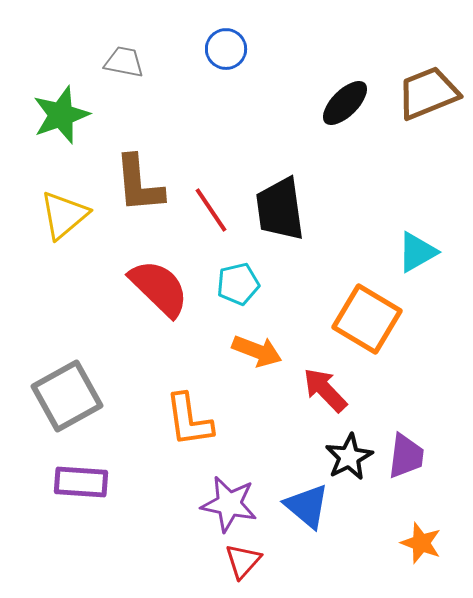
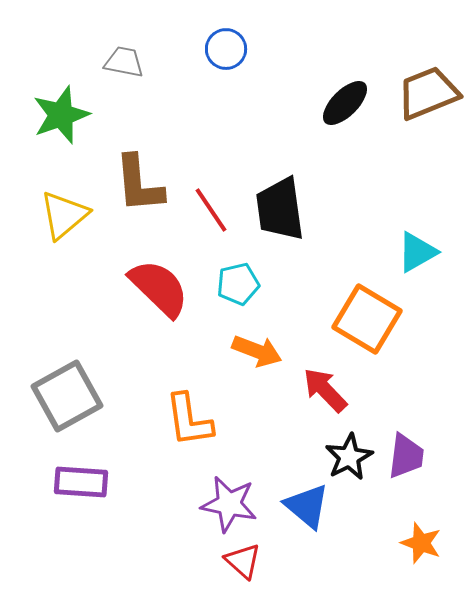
red triangle: rotated 30 degrees counterclockwise
